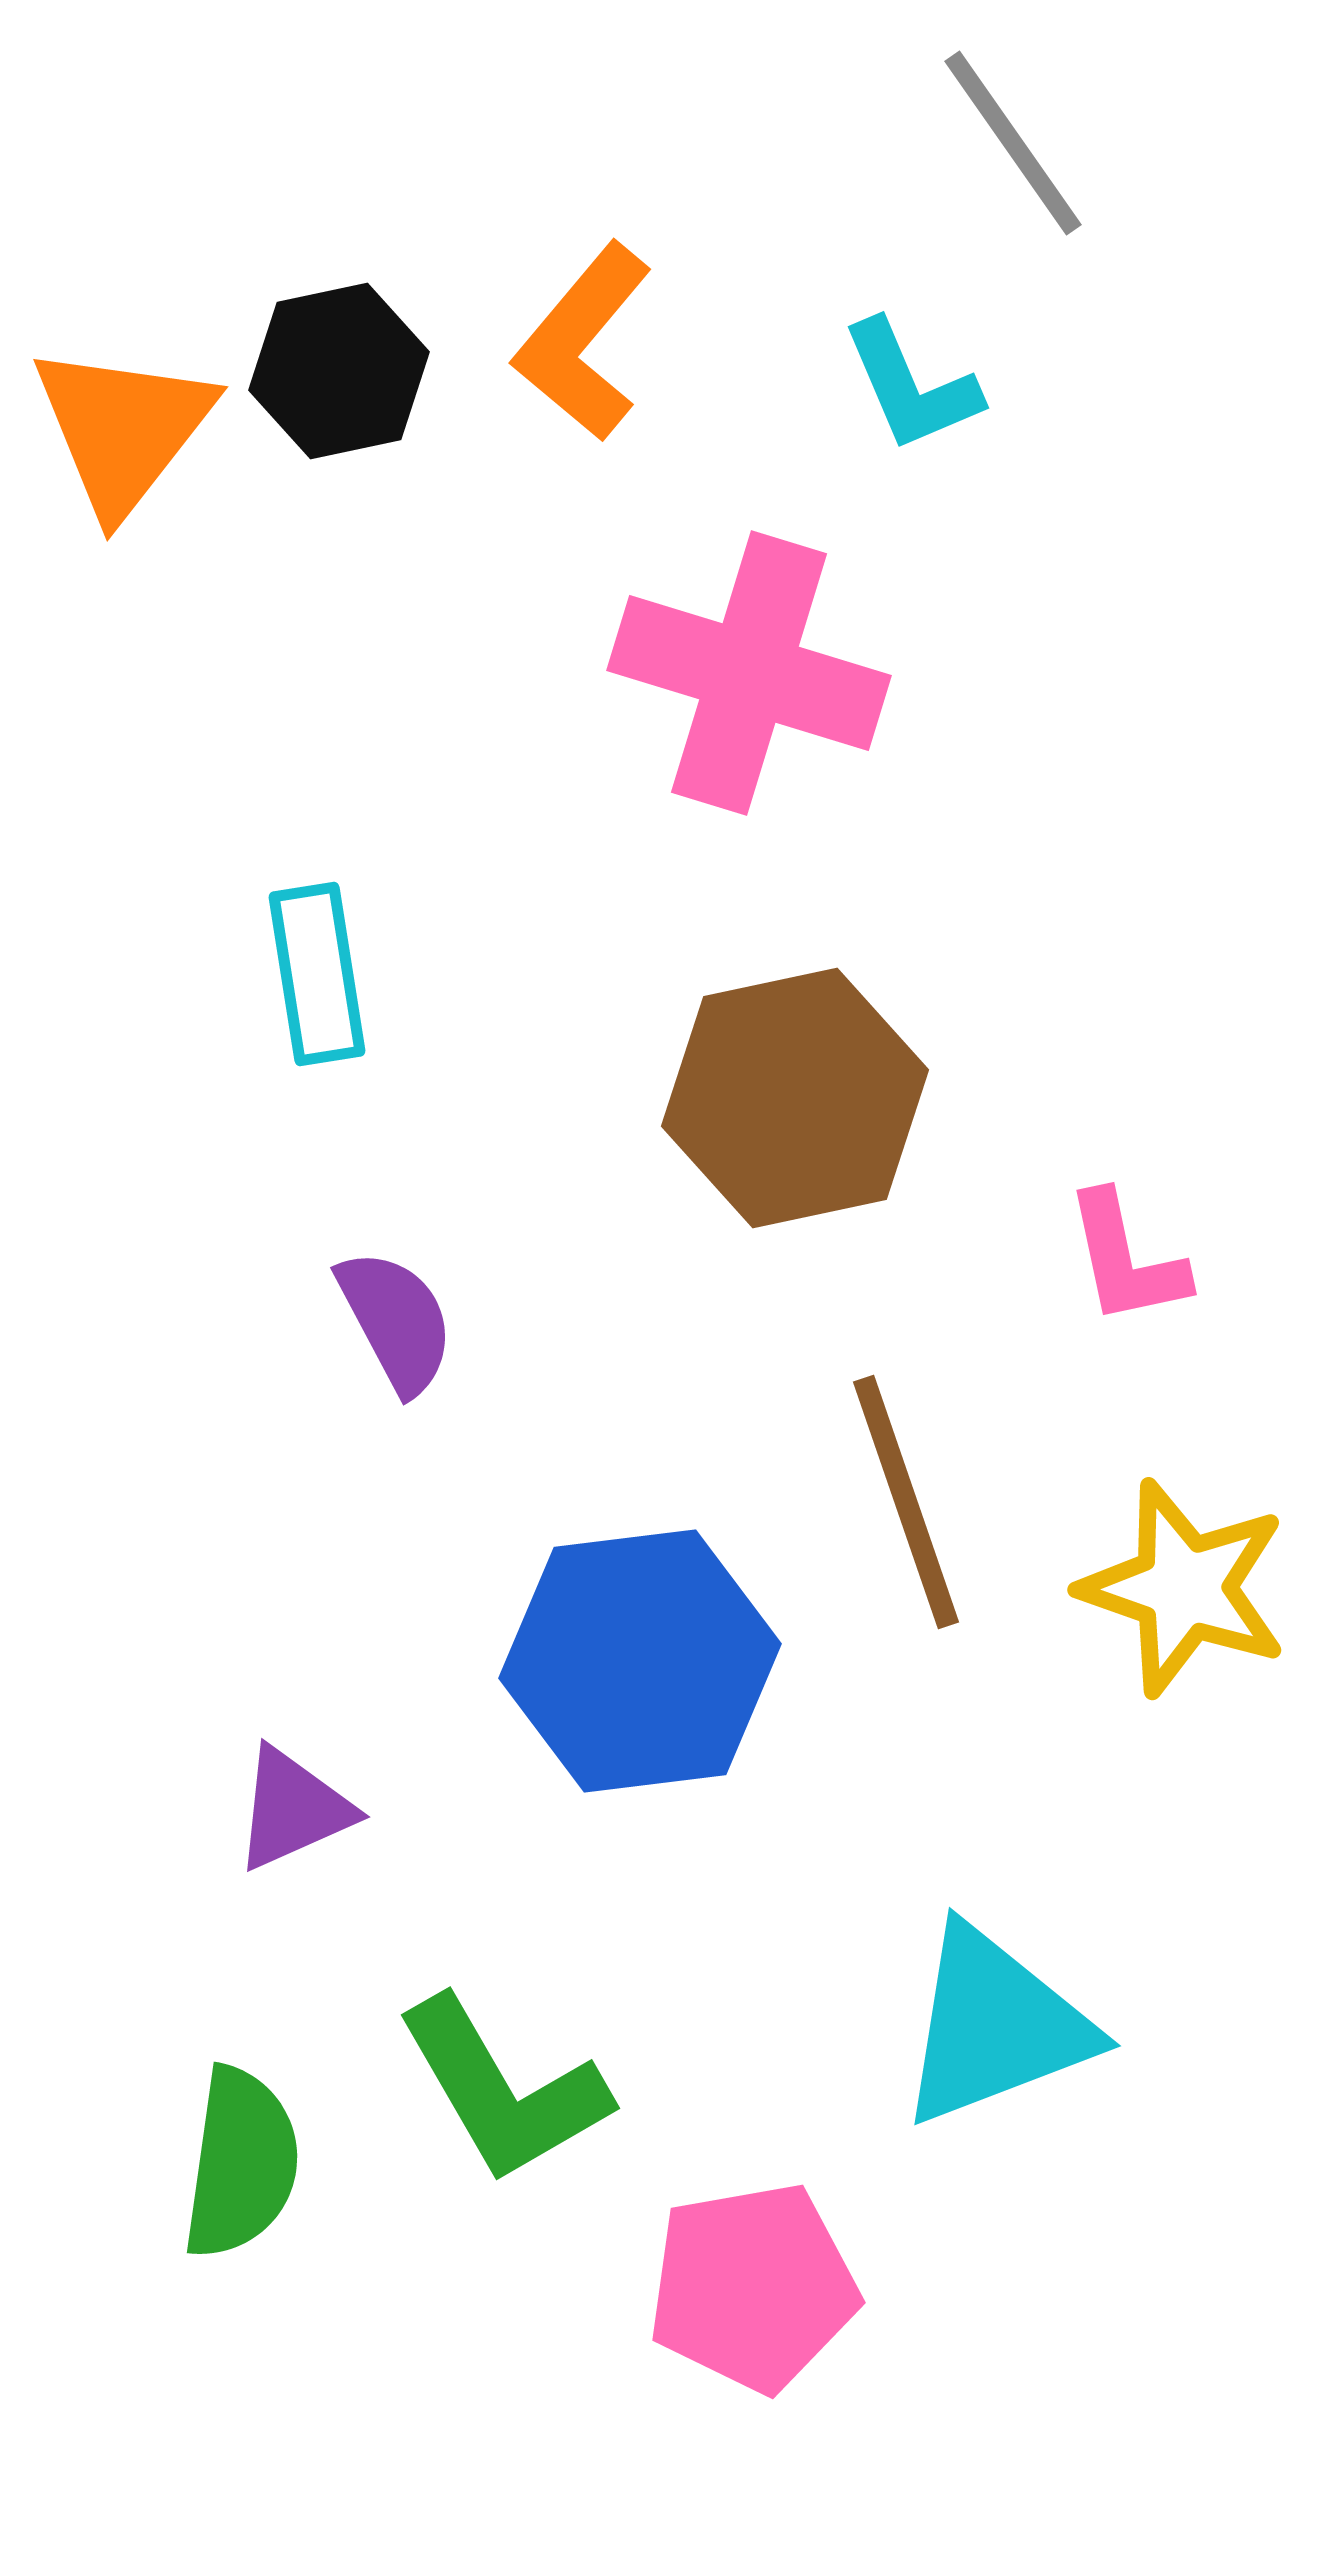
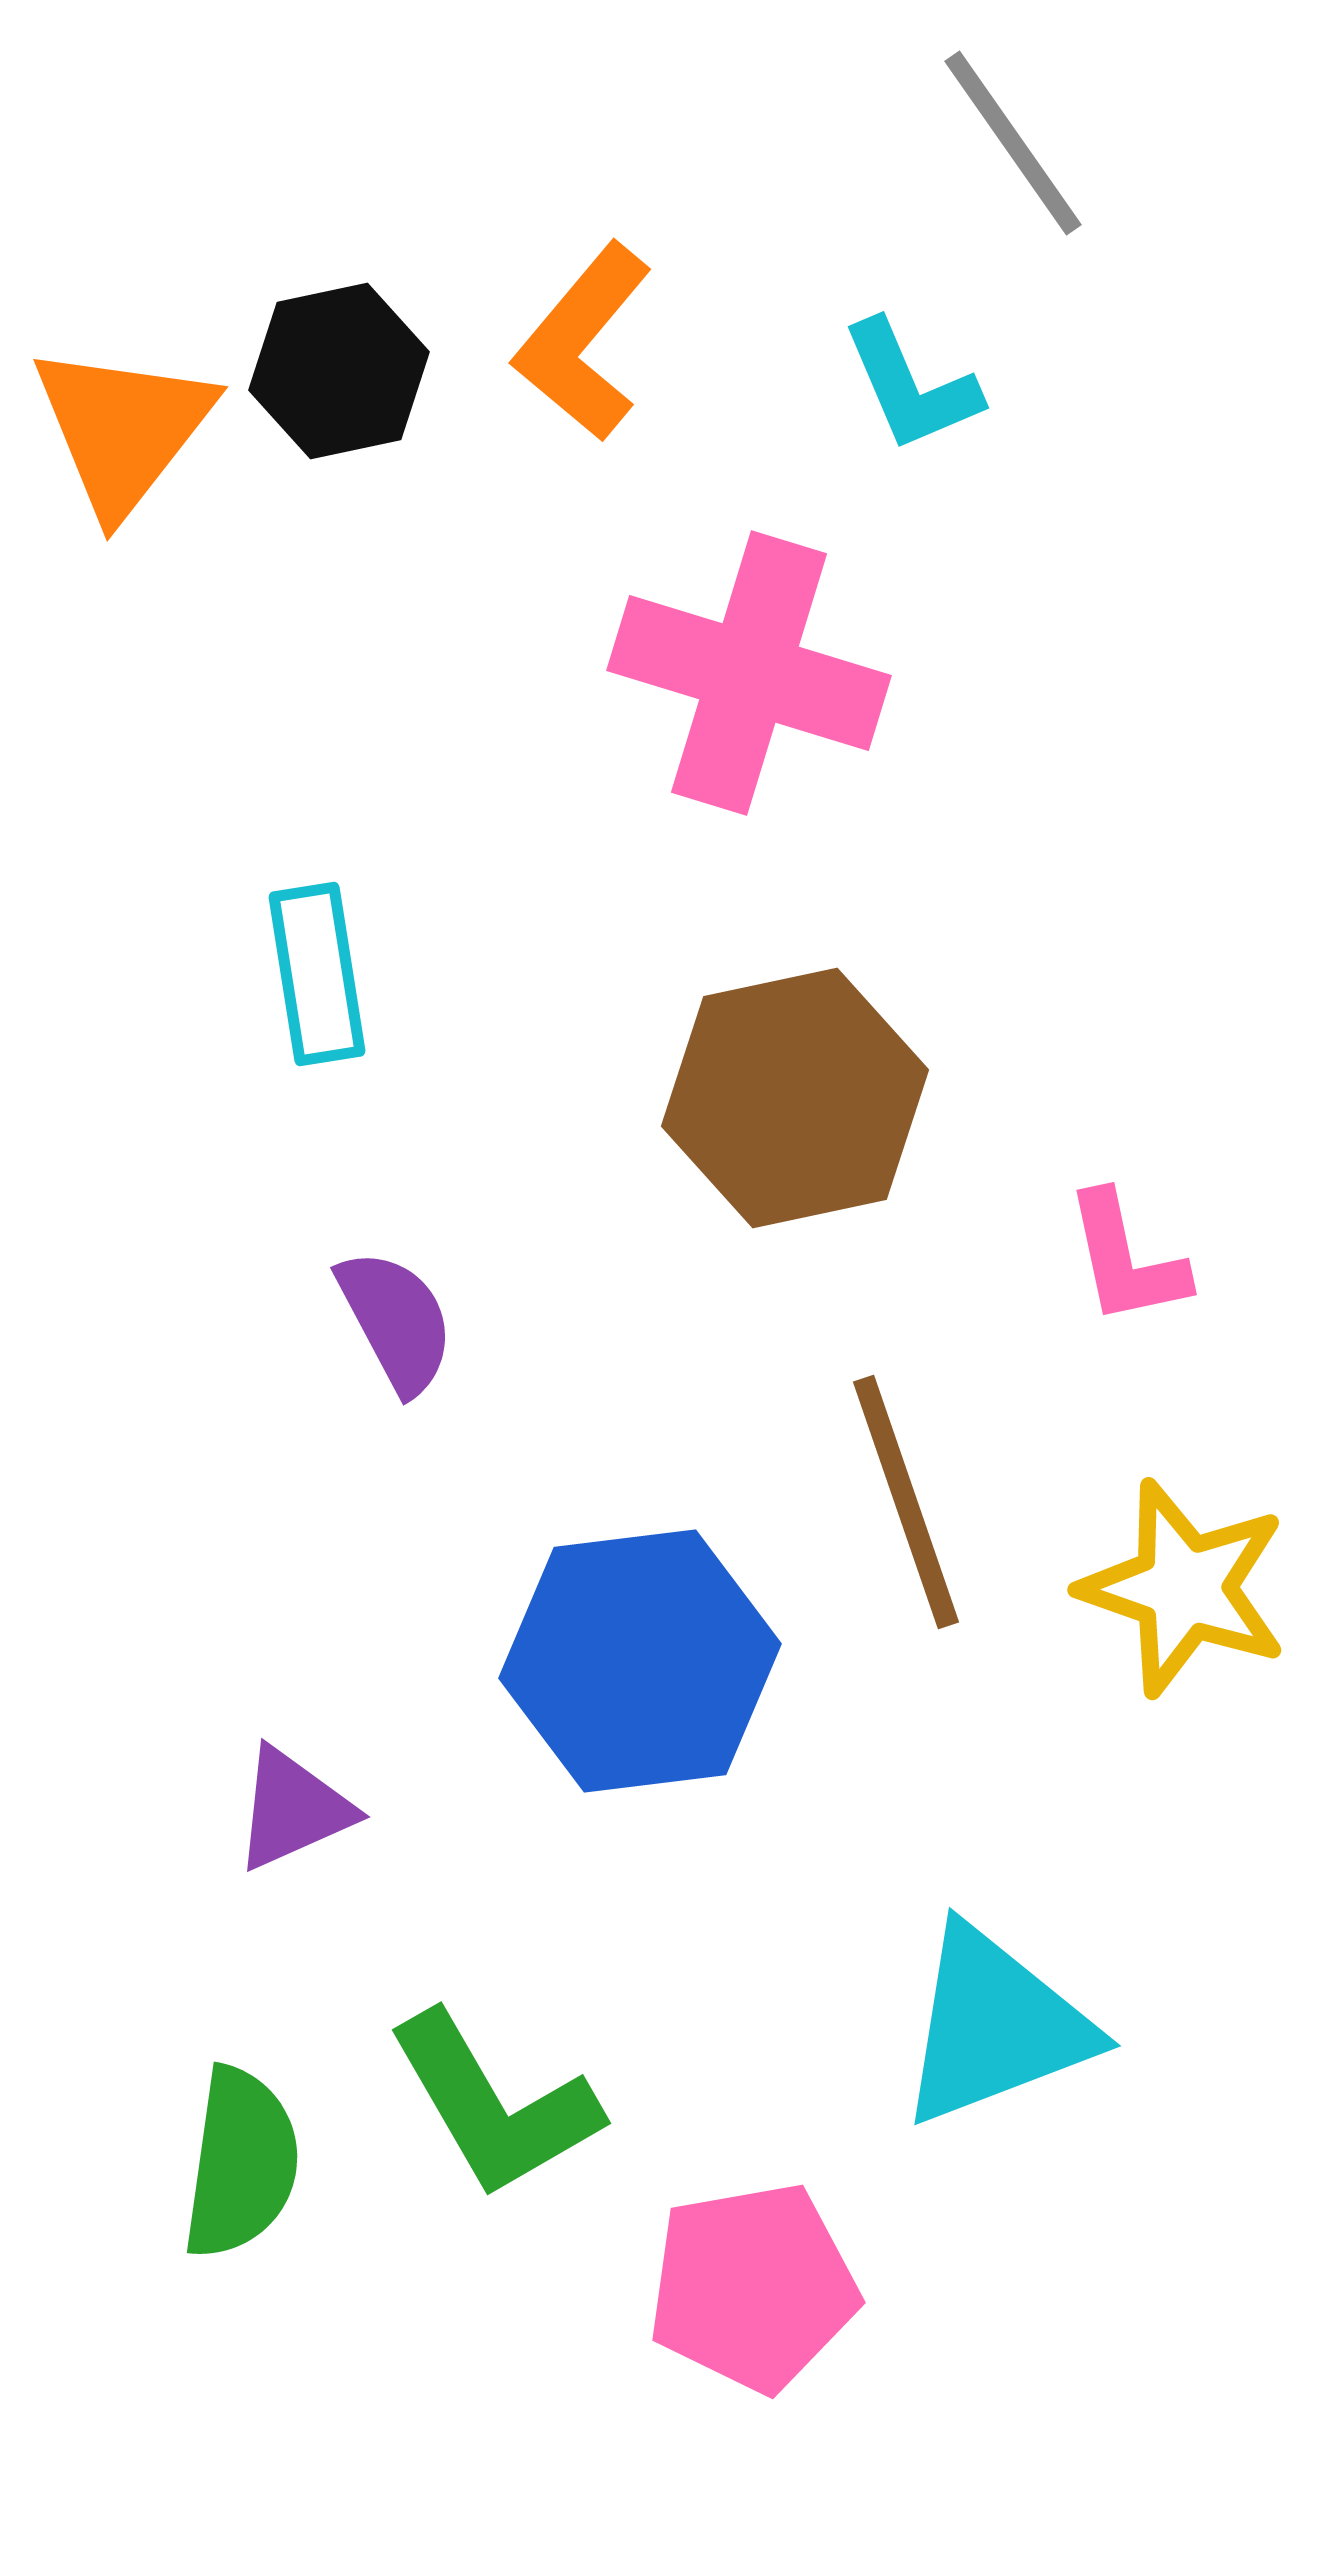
green L-shape: moved 9 px left, 15 px down
